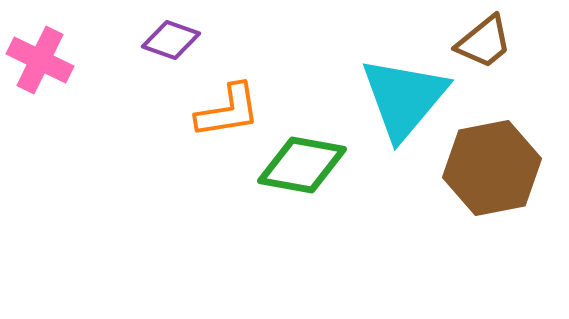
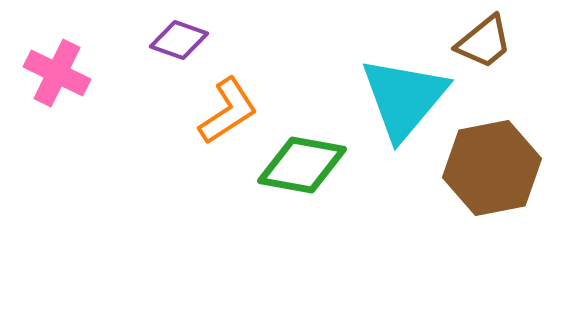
purple diamond: moved 8 px right
pink cross: moved 17 px right, 13 px down
orange L-shape: rotated 24 degrees counterclockwise
